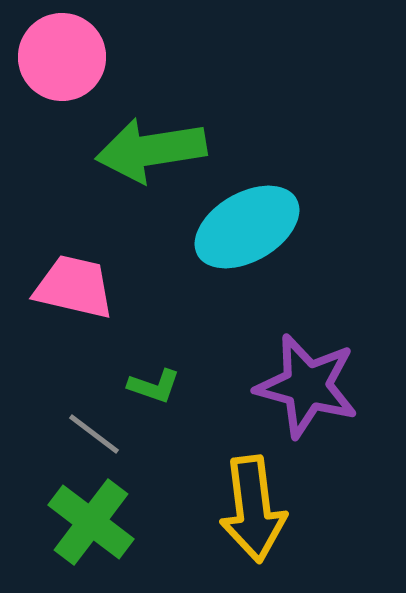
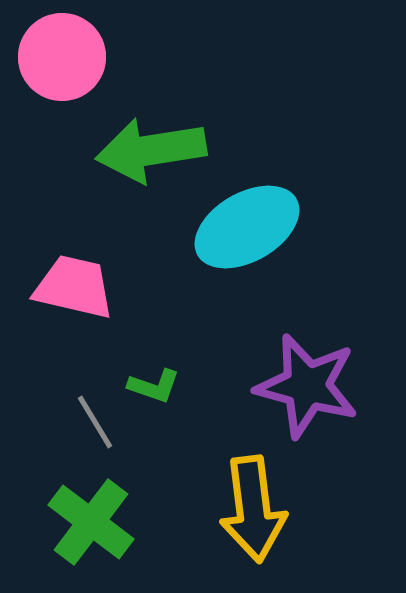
gray line: moved 1 px right, 12 px up; rotated 22 degrees clockwise
